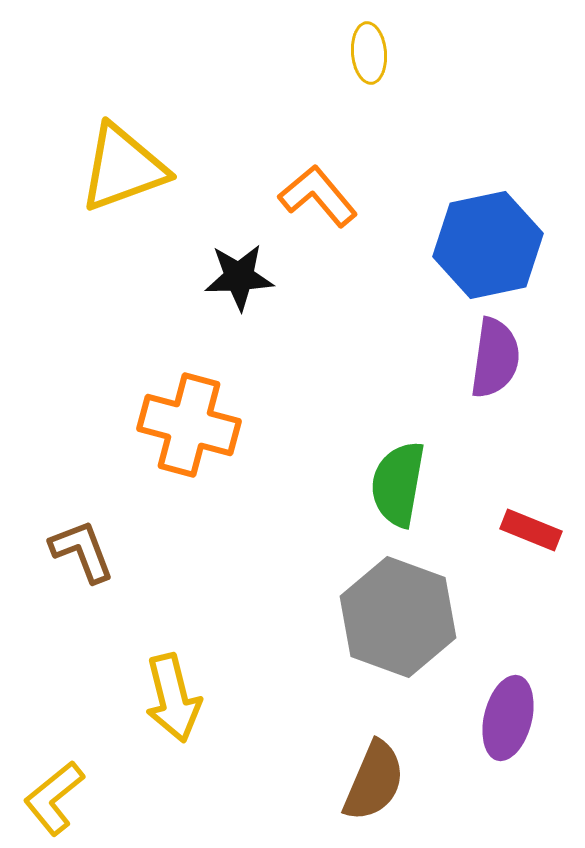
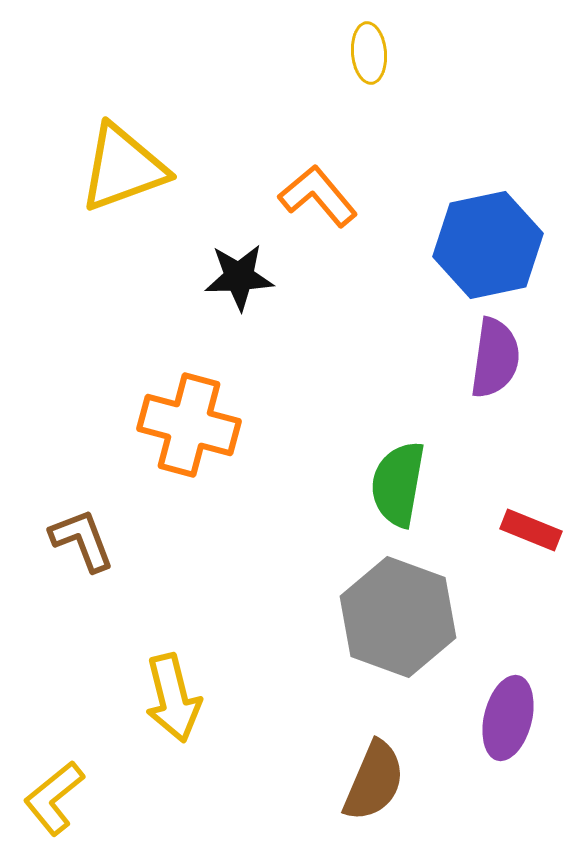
brown L-shape: moved 11 px up
